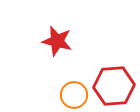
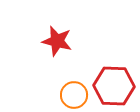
red hexagon: rotated 6 degrees clockwise
